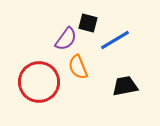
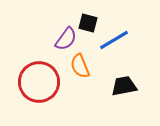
blue line: moved 1 px left
orange semicircle: moved 2 px right, 1 px up
black trapezoid: moved 1 px left
